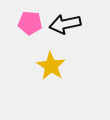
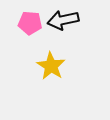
black arrow: moved 2 px left, 4 px up
